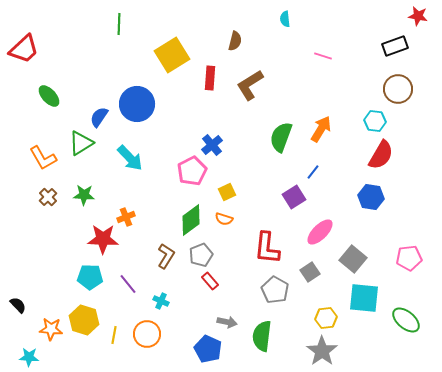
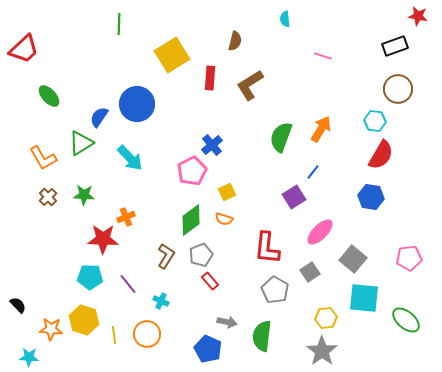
yellow line at (114, 335): rotated 18 degrees counterclockwise
